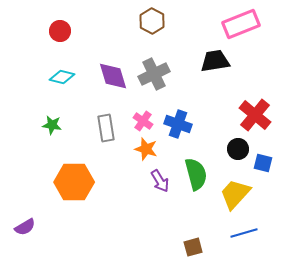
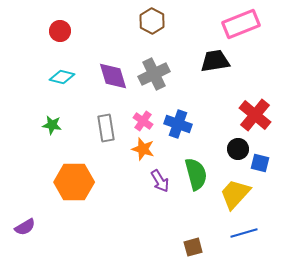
orange star: moved 3 px left
blue square: moved 3 px left
